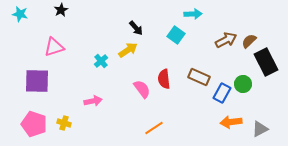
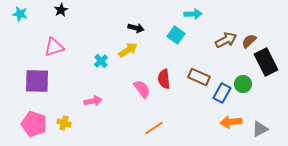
black arrow: rotated 35 degrees counterclockwise
